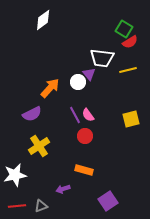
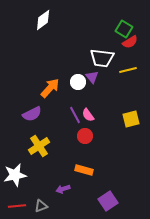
purple triangle: moved 3 px right, 3 px down
